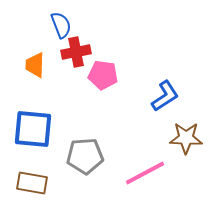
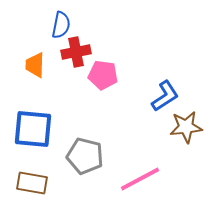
blue semicircle: rotated 32 degrees clockwise
brown star: moved 11 px up; rotated 8 degrees counterclockwise
gray pentagon: rotated 18 degrees clockwise
pink line: moved 5 px left, 6 px down
